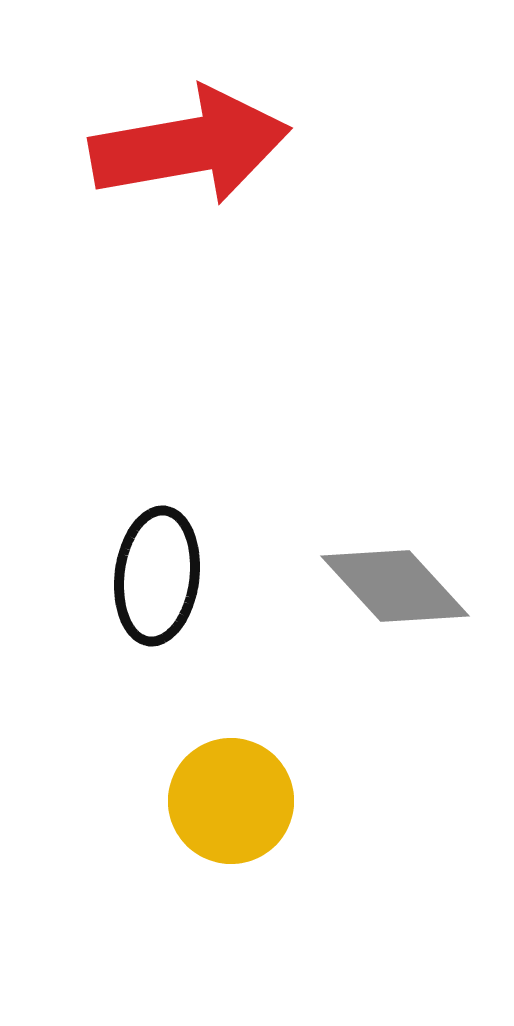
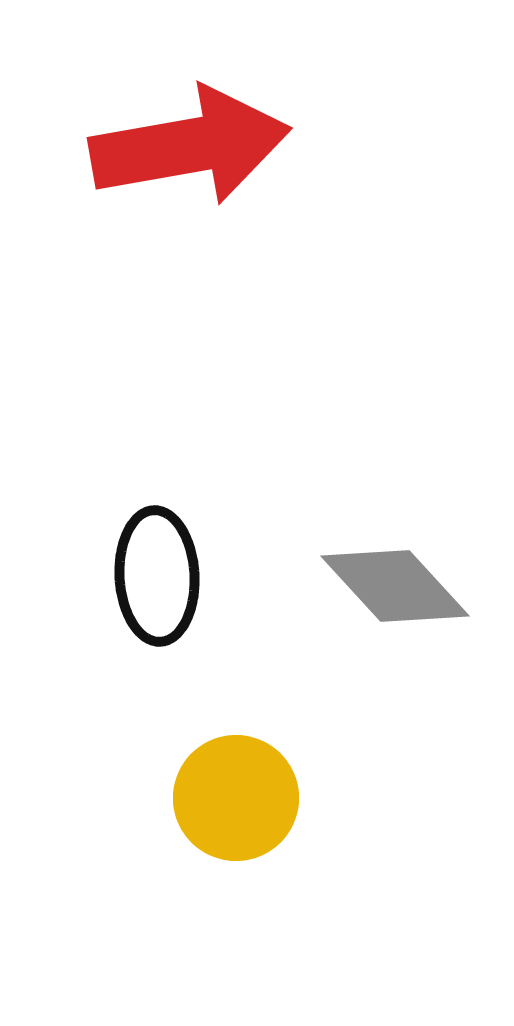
black ellipse: rotated 10 degrees counterclockwise
yellow circle: moved 5 px right, 3 px up
